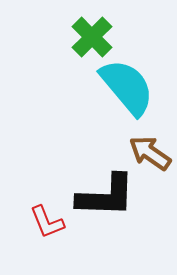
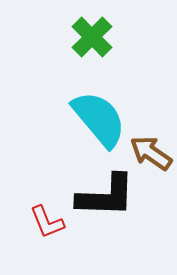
cyan semicircle: moved 28 px left, 32 px down
brown arrow: moved 1 px right
